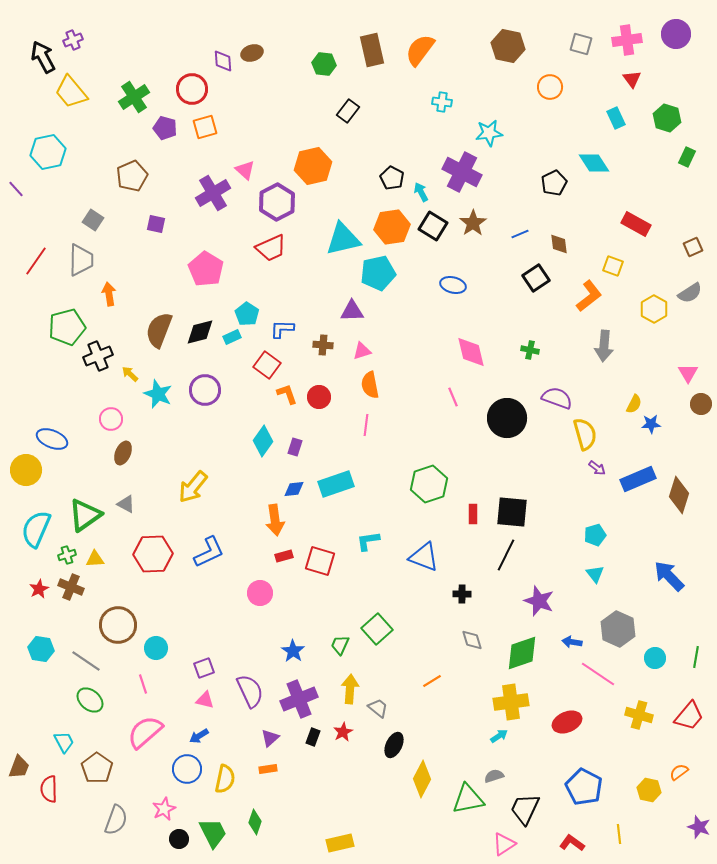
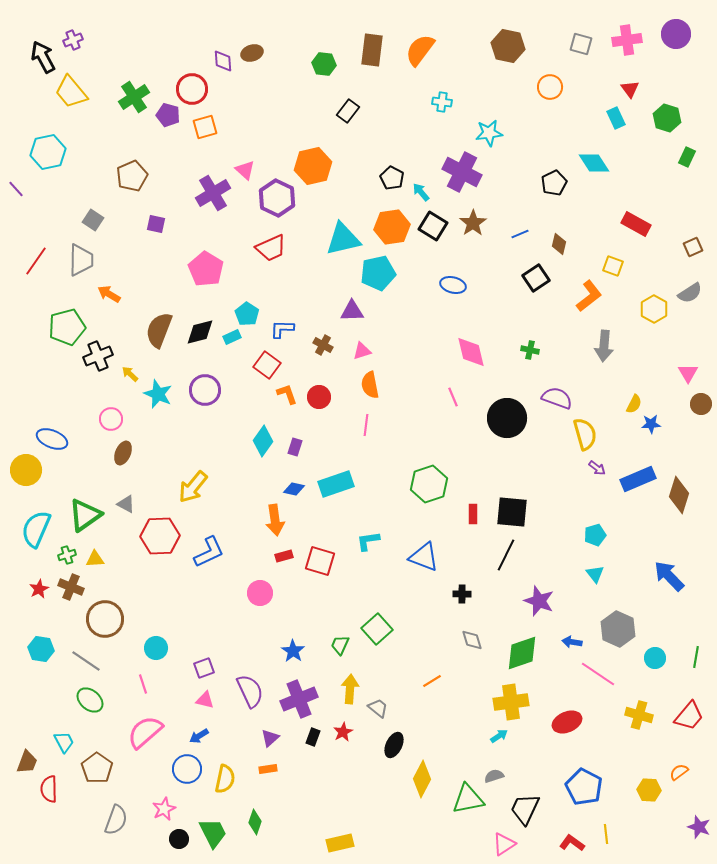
brown rectangle at (372, 50): rotated 20 degrees clockwise
red triangle at (632, 79): moved 2 px left, 10 px down
purple pentagon at (165, 128): moved 3 px right, 13 px up
cyan arrow at (421, 192): rotated 12 degrees counterclockwise
purple hexagon at (277, 202): moved 4 px up; rotated 6 degrees counterclockwise
brown diamond at (559, 244): rotated 20 degrees clockwise
orange arrow at (109, 294): rotated 50 degrees counterclockwise
brown cross at (323, 345): rotated 24 degrees clockwise
blue diamond at (294, 489): rotated 20 degrees clockwise
red hexagon at (153, 554): moved 7 px right, 18 px up
brown circle at (118, 625): moved 13 px left, 6 px up
brown trapezoid at (19, 767): moved 8 px right, 5 px up
yellow hexagon at (649, 790): rotated 10 degrees counterclockwise
yellow line at (619, 834): moved 13 px left
